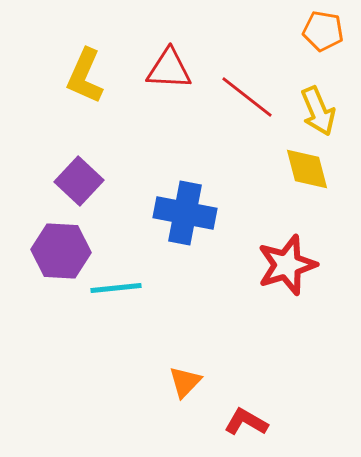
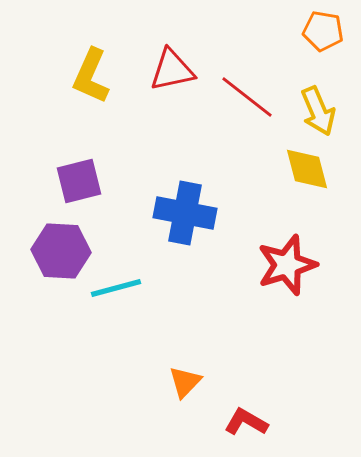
red triangle: moved 3 px right, 1 px down; rotated 15 degrees counterclockwise
yellow L-shape: moved 6 px right
purple square: rotated 33 degrees clockwise
cyan line: rotated 9 degrees counterclockwise
